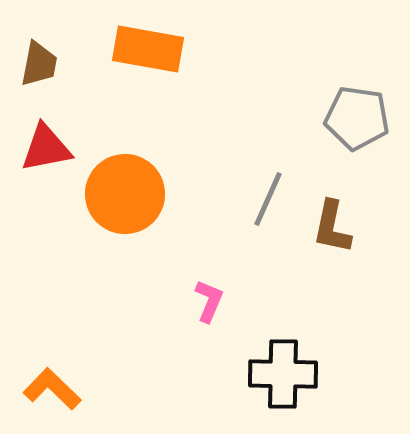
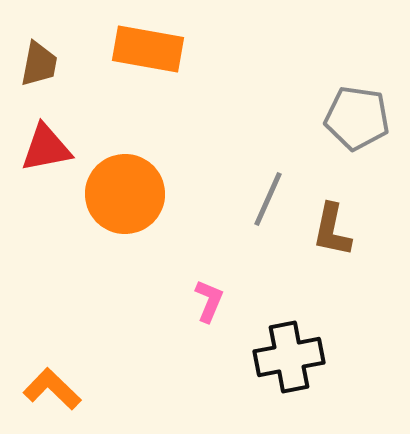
brown L-shape: moved 3 px down
black cross: moved 6 px right, 17 px up; rotated 12 degrees counterclockwise
